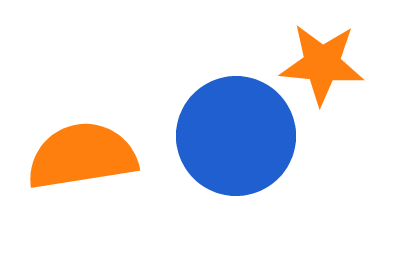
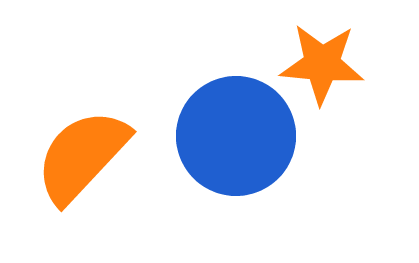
orange semicircle: rotated 38 degrees counterclockwise
